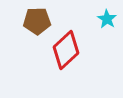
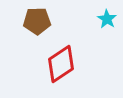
red diamond: moved 5 px left, 14 px down; rotated 9 degrees clockwise
